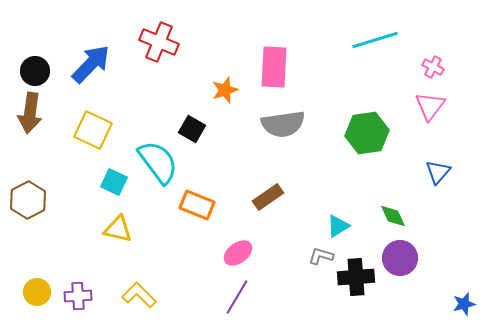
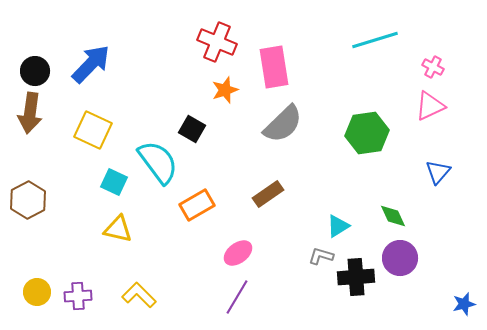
red cross: moved 58 px right
pink rectangle: rotated 12 degrees counterclockwise
pink triangle: rotated 28 degrees clockwise
gray semicircle: rotated 36 degrees counterclockwise
brown rectangle: moved 3 px up
orange rectangle: rotated 52 degrees counterclockwise
